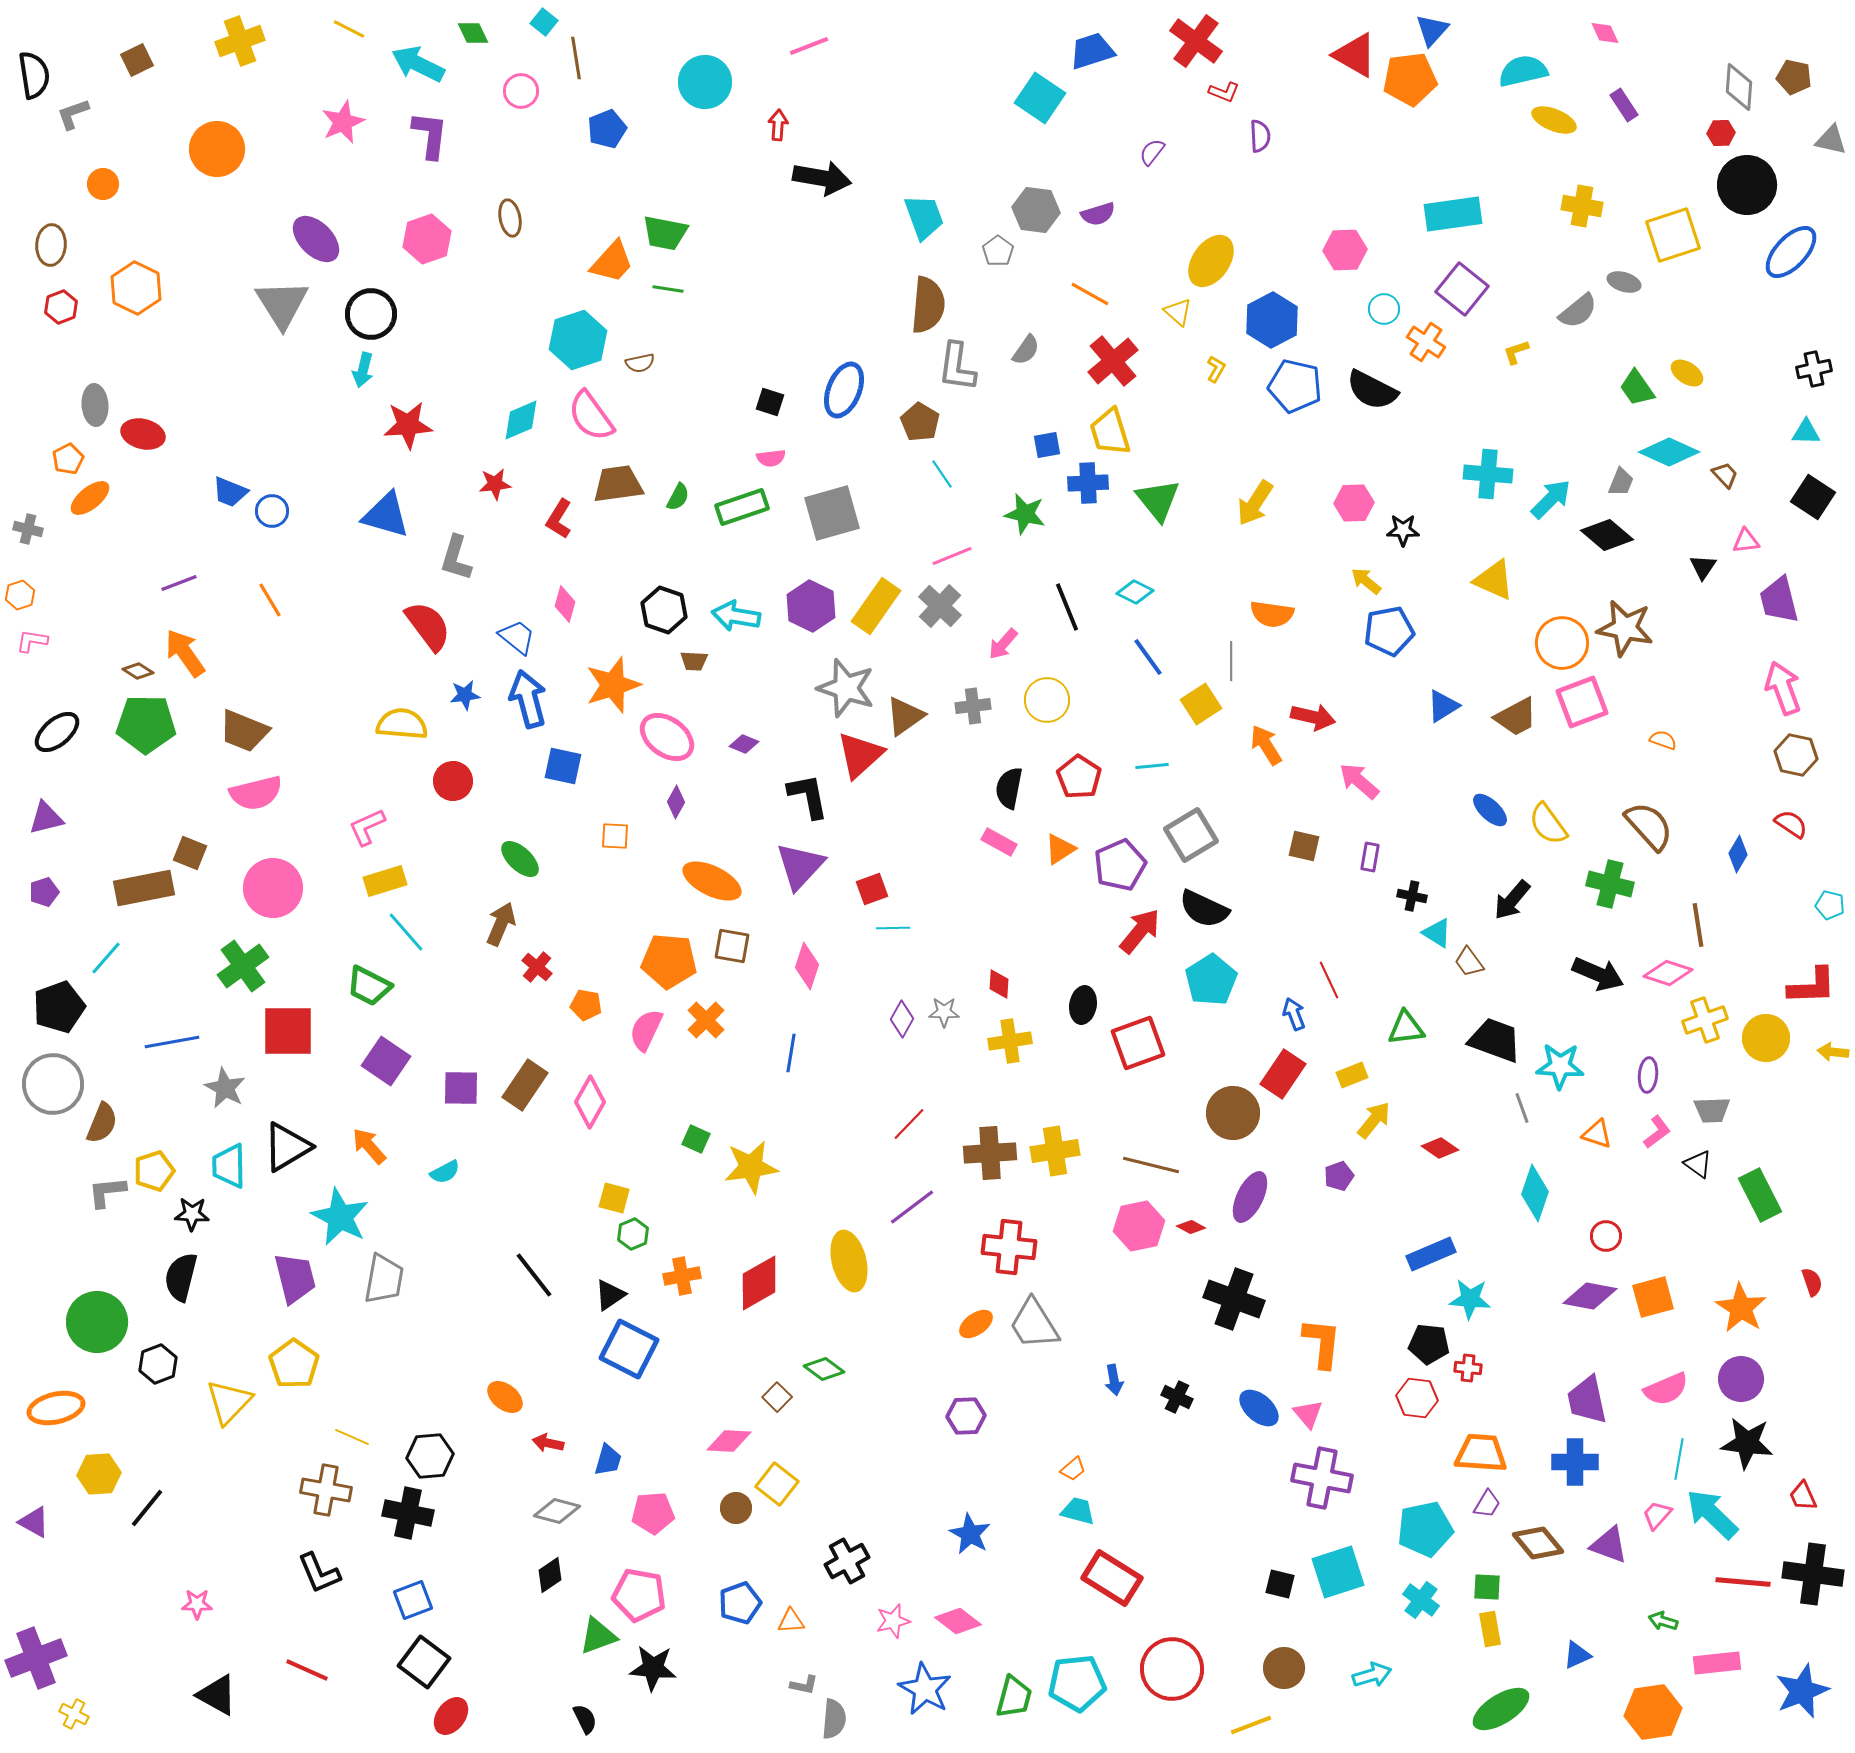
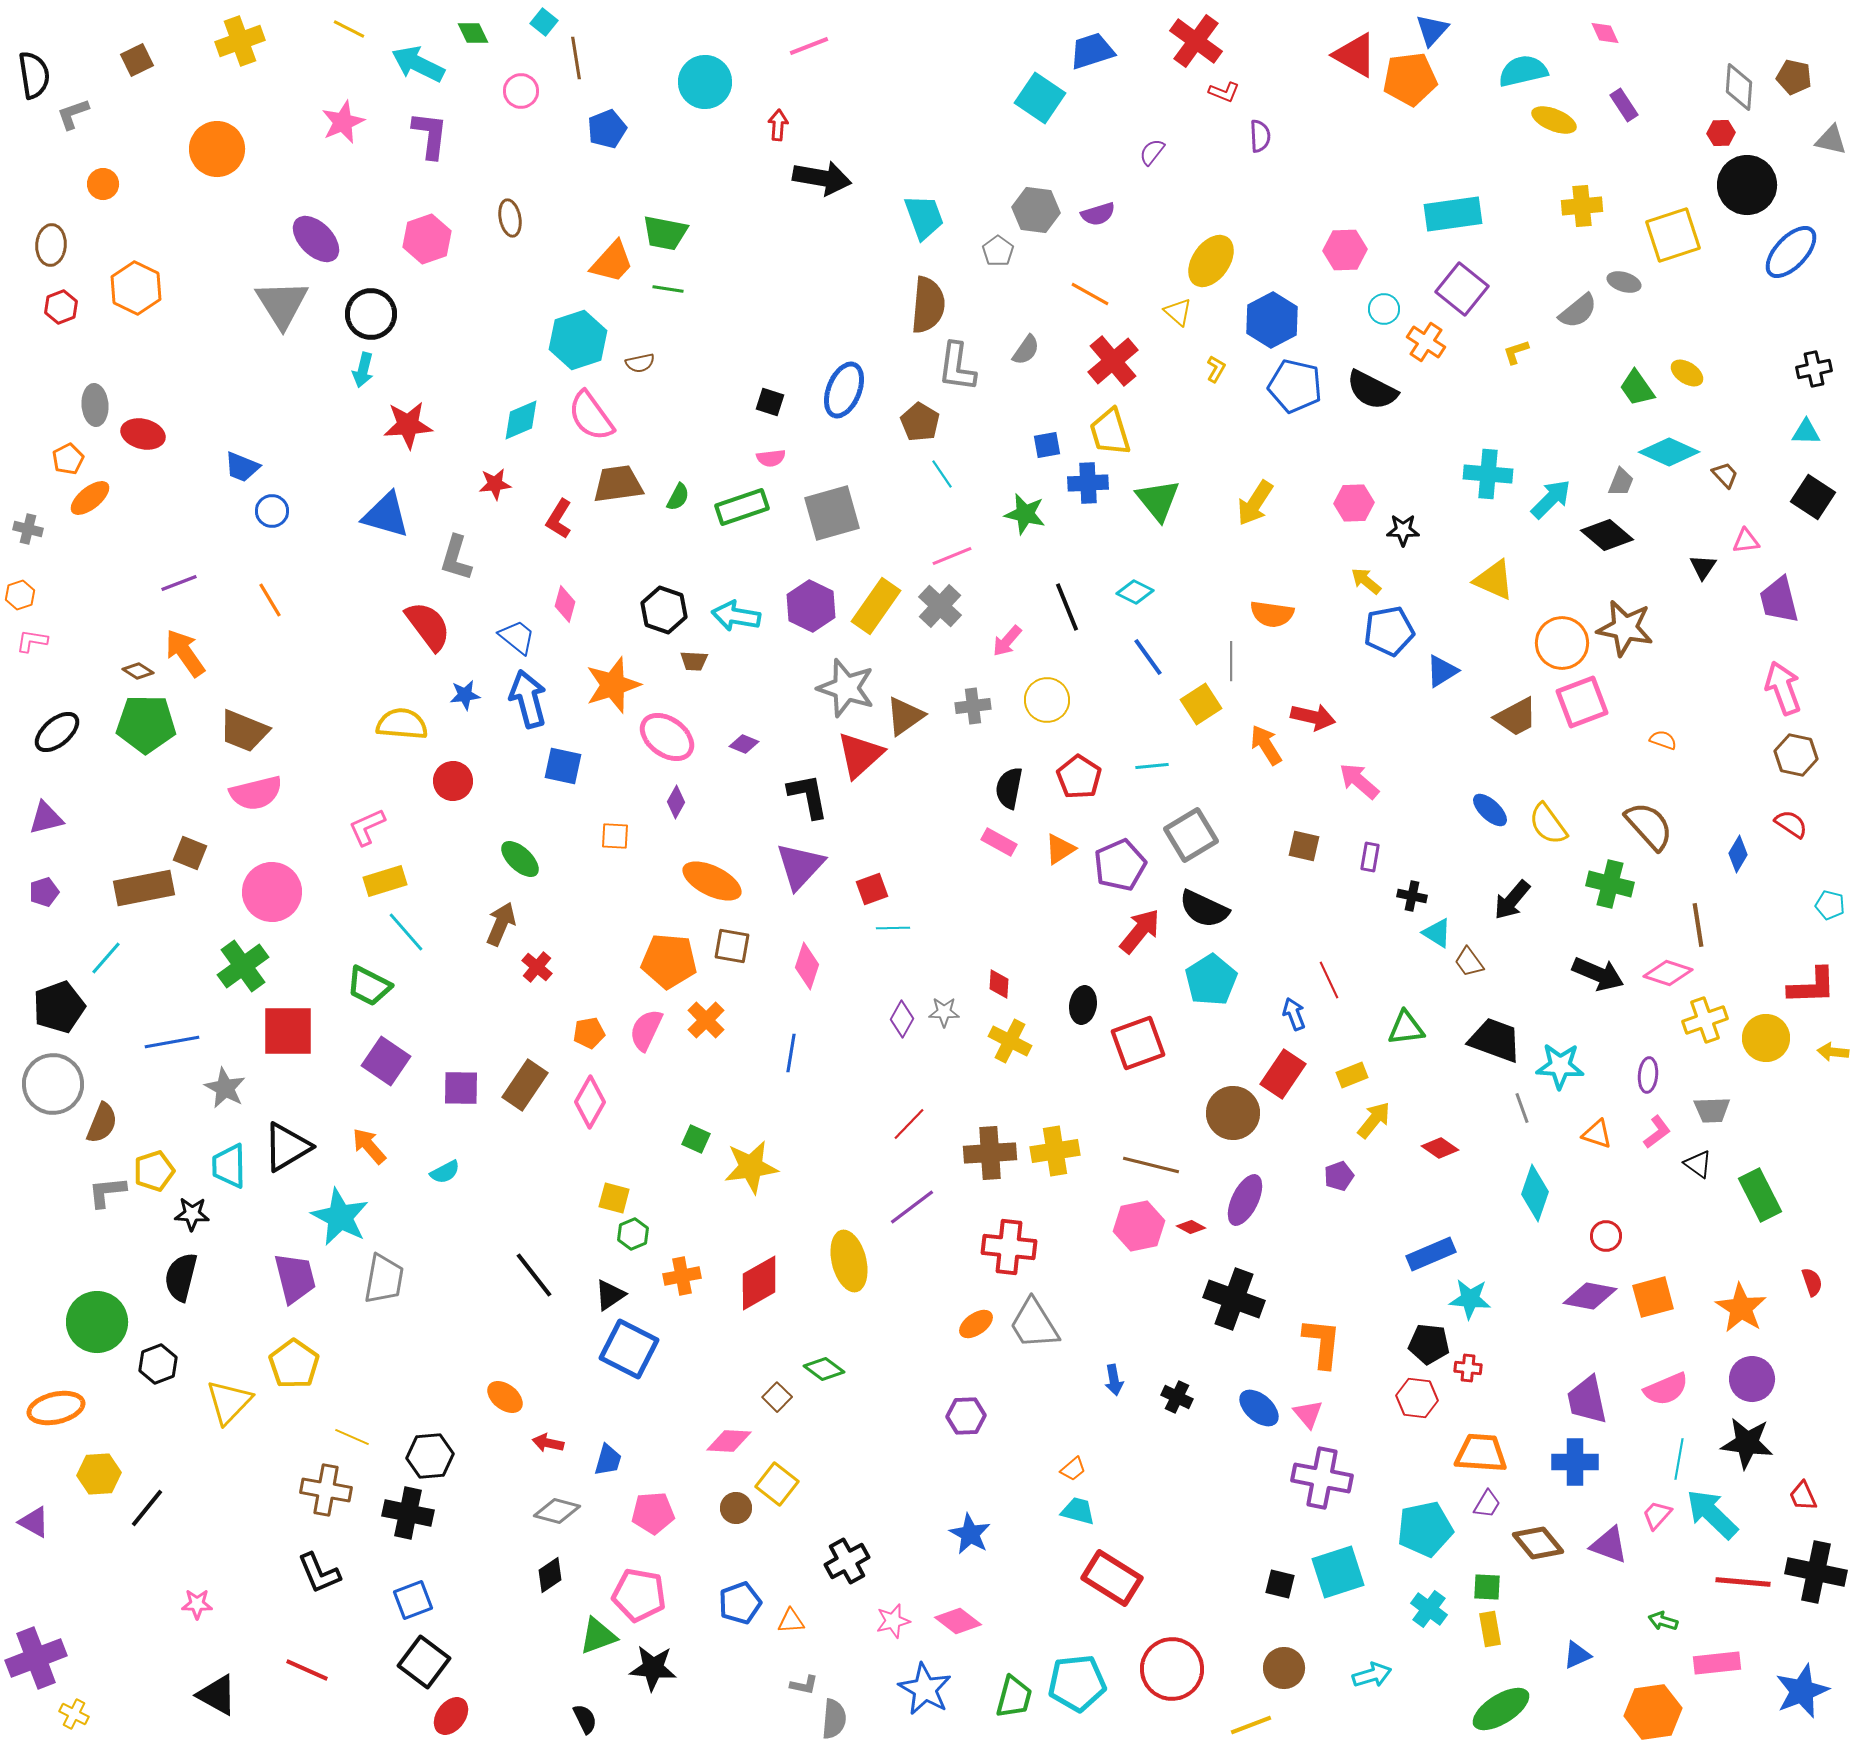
yellow cross at (1582, 206): rotated 15 degrees counterclockwise
blue trapezoid at (230, 492): moved 12 px right, 25 px up
pink arrow at (1003, 644): moved 4 px right, 3 px up
blue triangle at (1443, 706): moved 1 px left, 35 px up
pink circle at (273, 888): moved 1 px left, 4 px down
orange pentagon at (586, 1005): moved 3 px right, 28 px down; rotated 20 degrees counterclockwise
yellow cross at (1010, 1041): rotated 36 degrees clockwise
purple ellipse at (1250, 1197): moved 5 px left, 3 px down
purple circle at (1741, 1379): moved 11 px right
black cross at (1813, 1574): moved 3 px right, 2 px up; rotated 4 degrees clockwise
cyan cross at (1421, 1600): moved 8 px right, 9 px down
